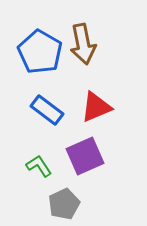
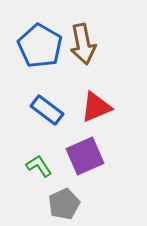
blue pentagon: moved 6 px up
